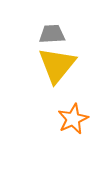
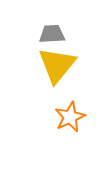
orange star: moved 3 px left, 2 px up
